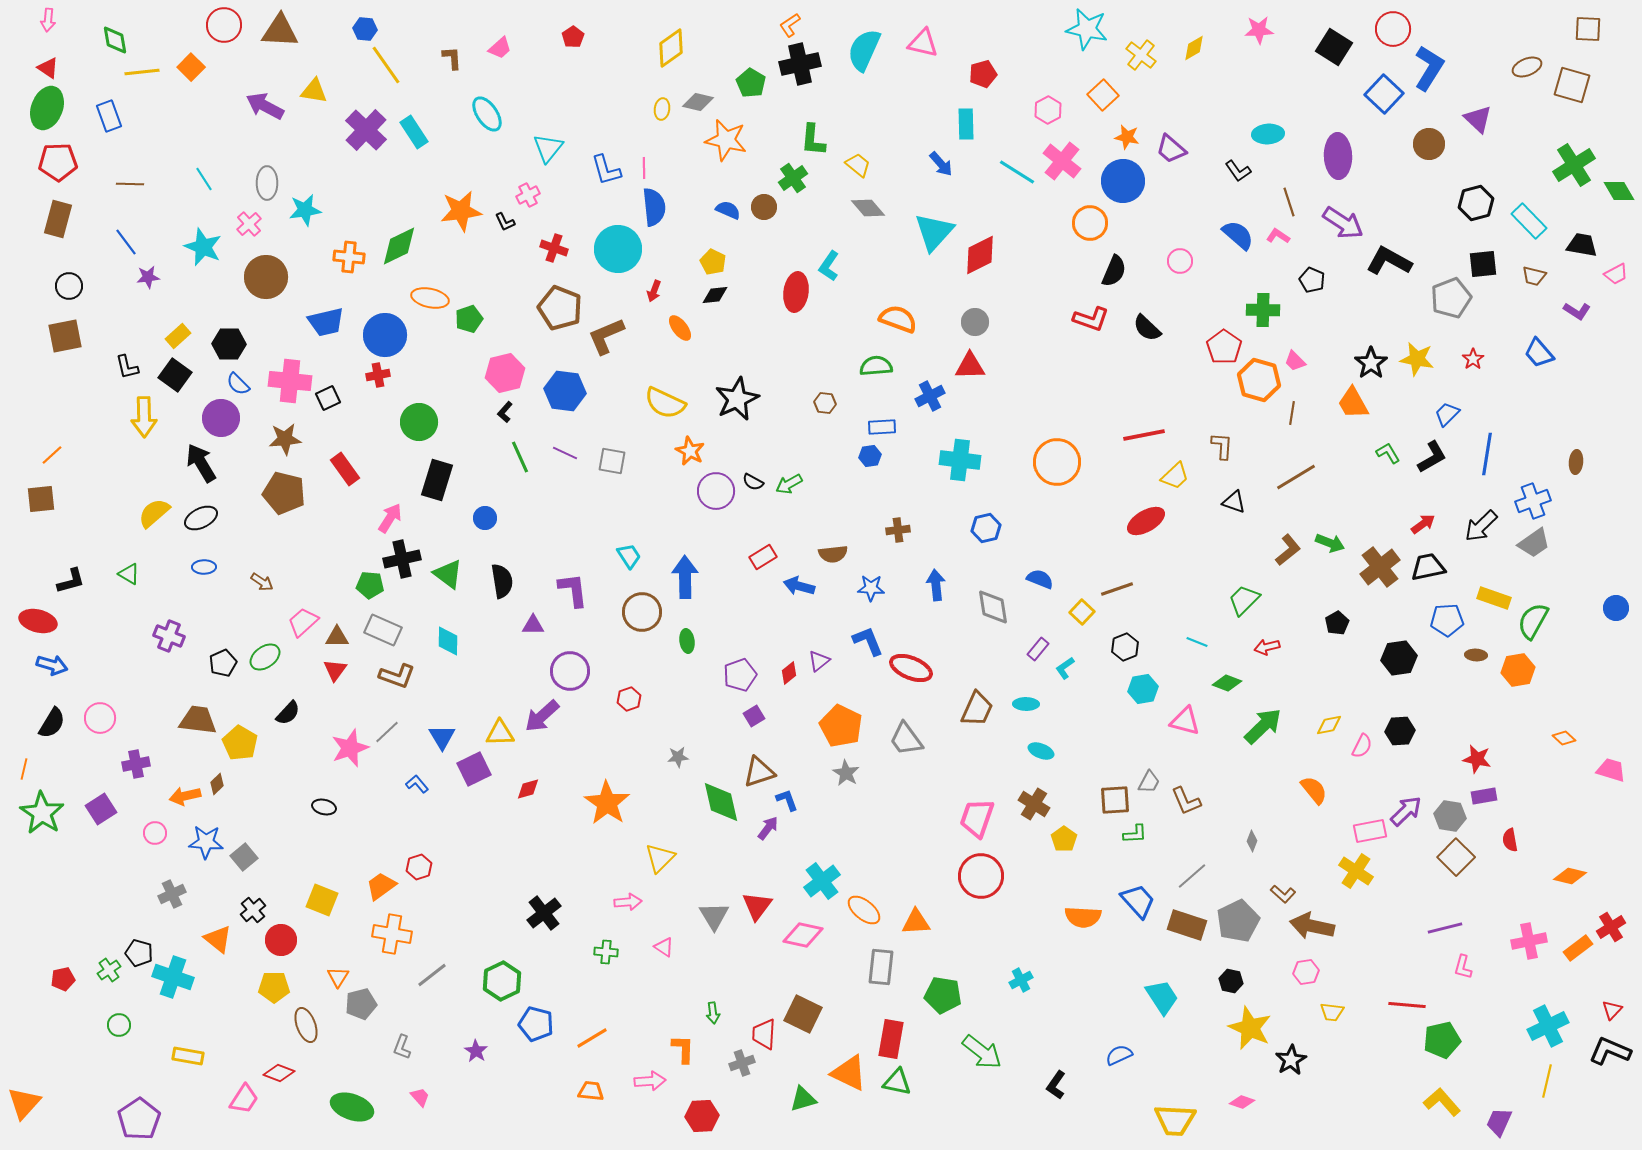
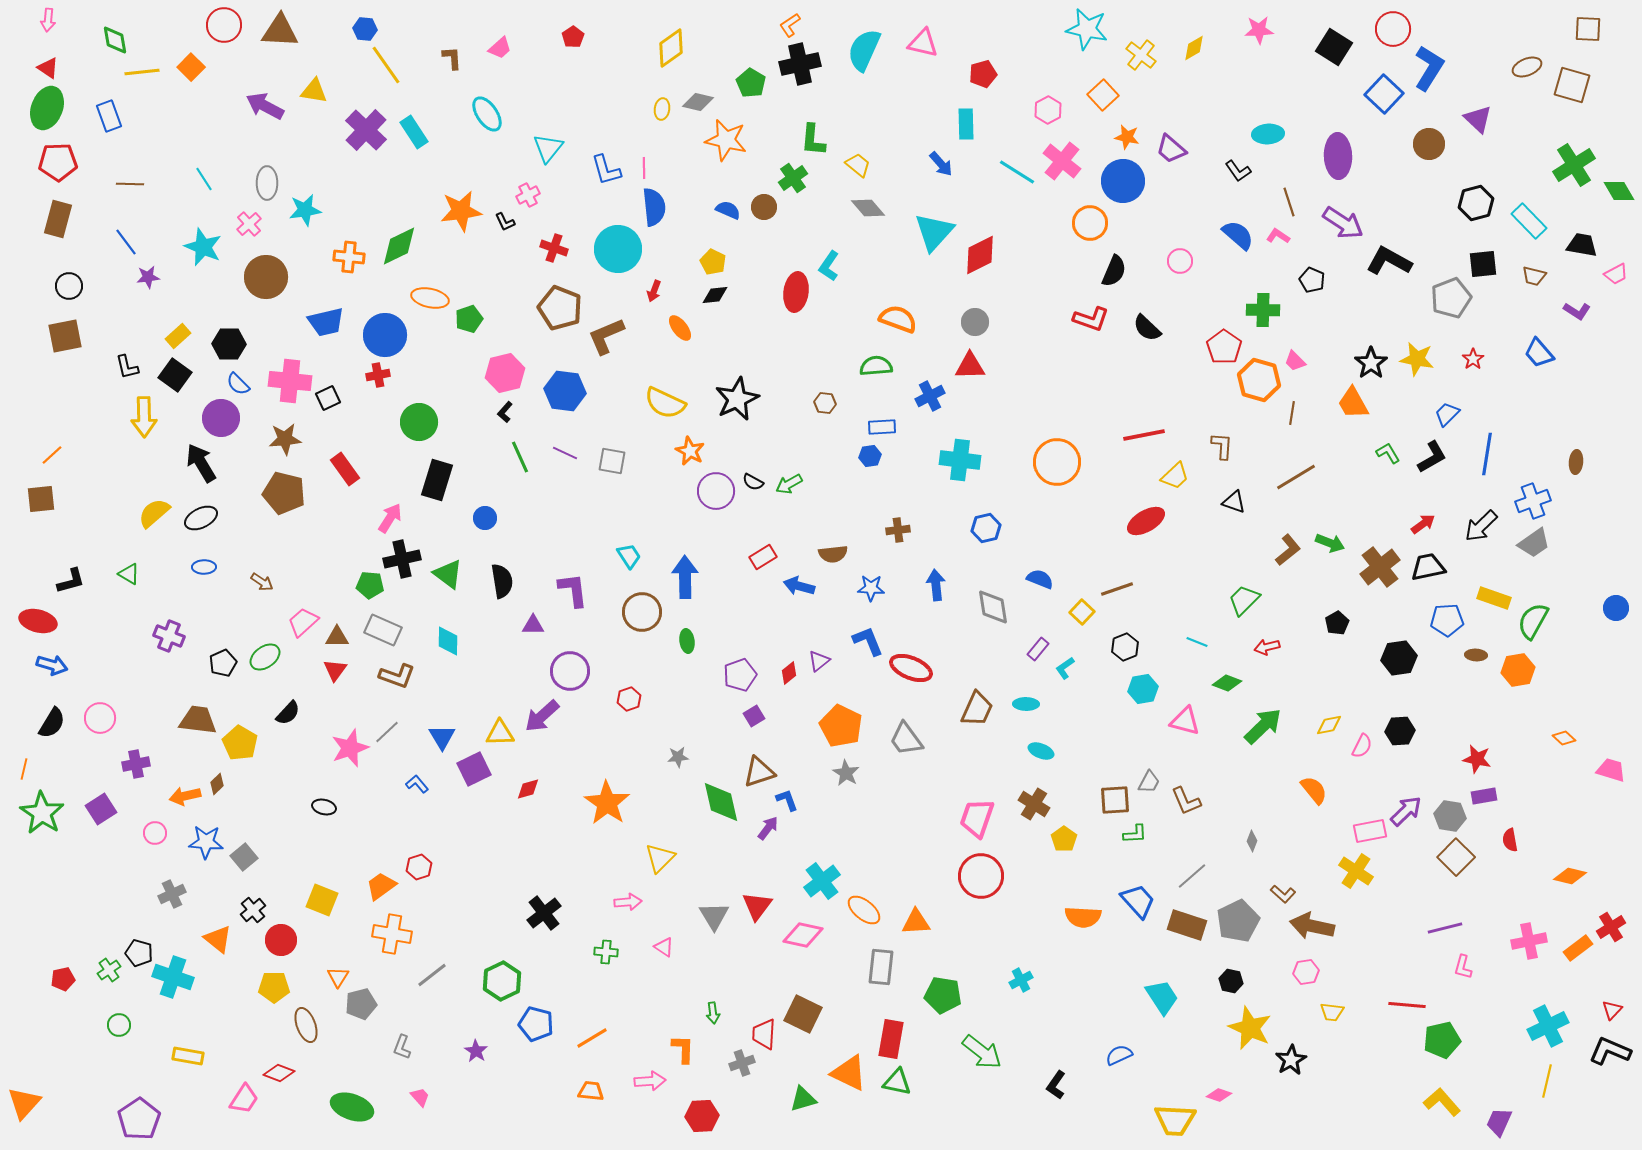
pink diamond at (1242, 1102): moved 23 px left, 7 px up
